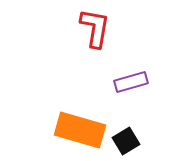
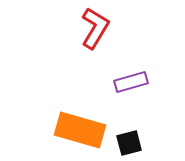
red L-shape: rotated 21 degrees clockwise
black square: moved 3 px right, 2 px down; rotated 16 degrees clockwise
